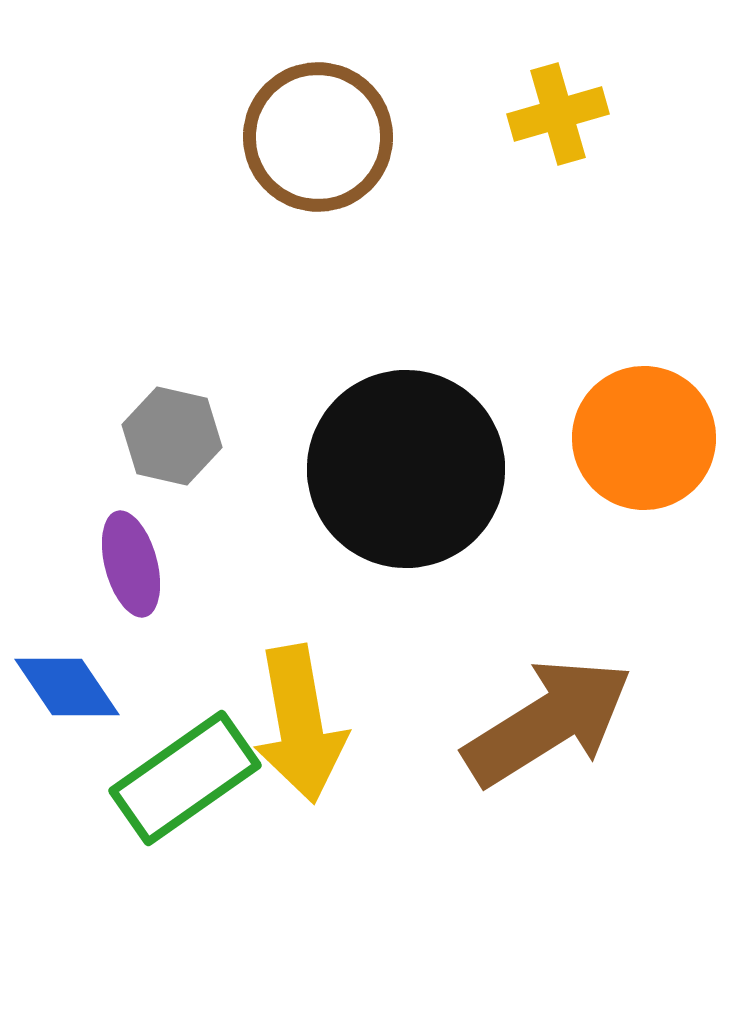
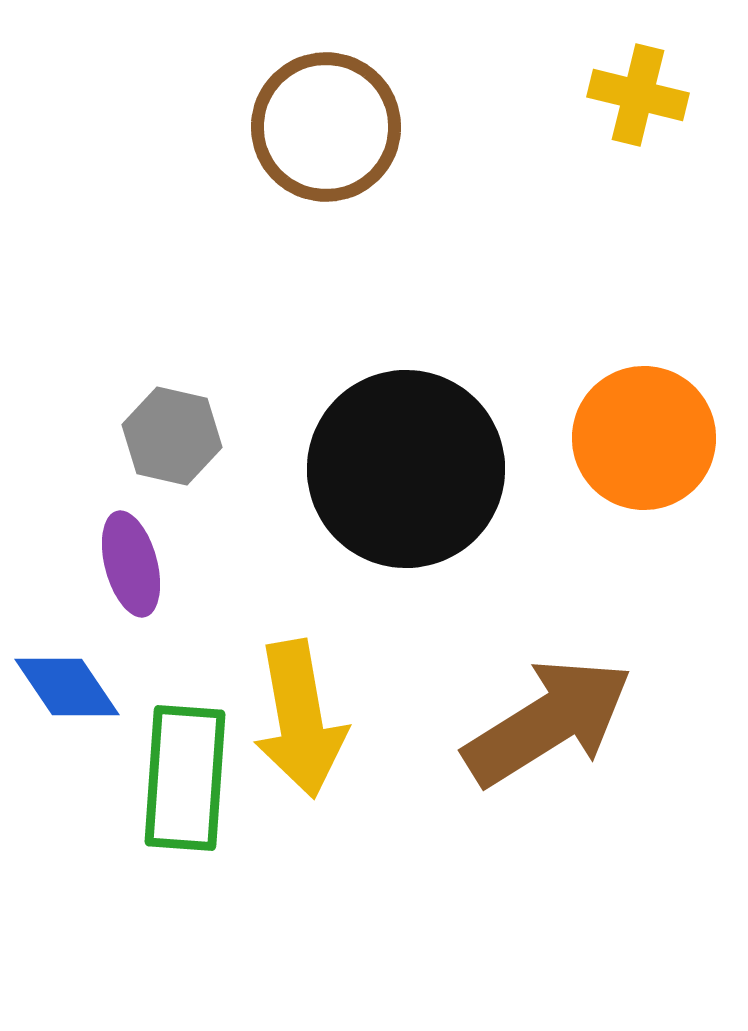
yellow cross: moved 80 px right, 19 px up; rotated 30 degrees clockwise
brown circle: moved 8 px right, 10 px up
yellow arrow: moved 5 px up
green rectangle: rotated 51 degrees counterclockwise
